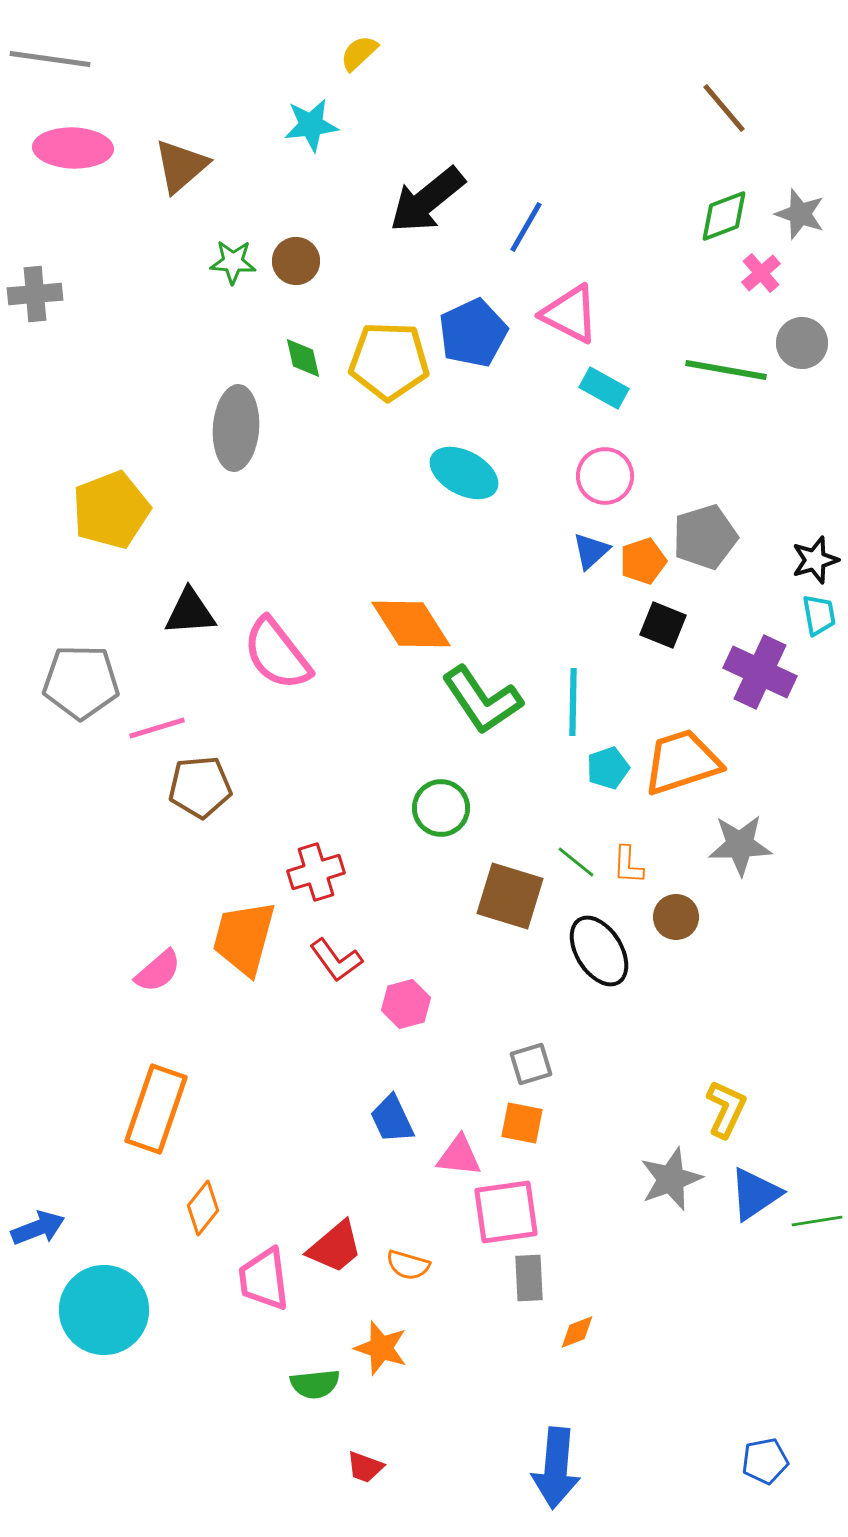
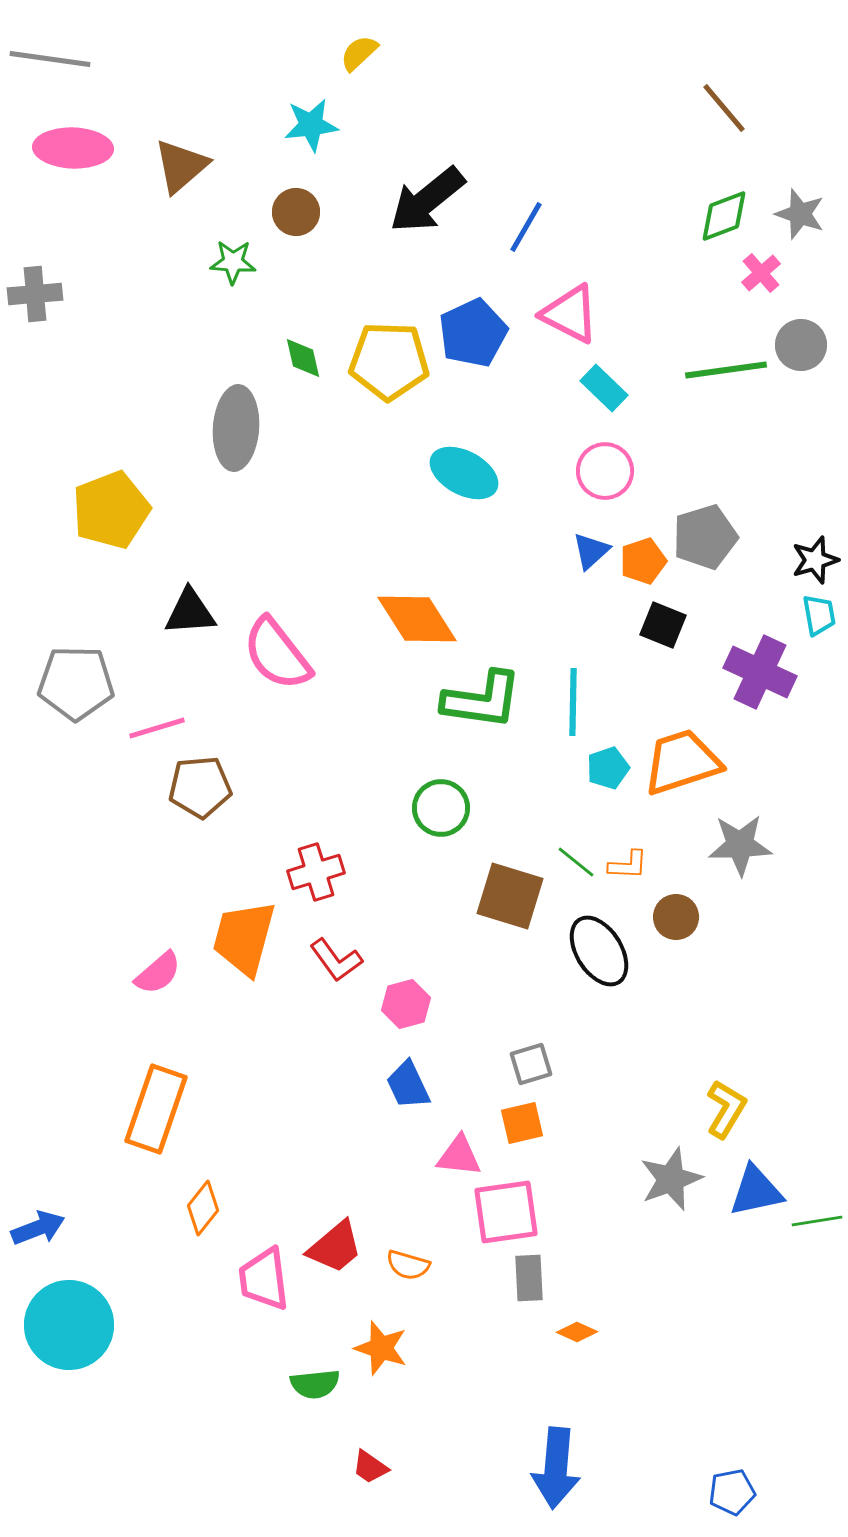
brown circle at (296, 261): moved 49 px up
gray circle at (802, 343): moved 1 px left, 2 px down
green line at (726, 370): rotated 18 degrees counterclockwise
cyan rectangle at (604, 388): rotated 15 degrees clockwise
pink circle at (605, 476): moved 5 px up
orange diamond at (411, 624): moved 6 px right, 5 px up
gray pentagon at (81, 682): moved 5 px left, 1 px down
green L-shape at (482, 700): rotated 48 degrees counterclockwise
orange L-shape at (628, 865): rotated 90 degrees counterclockwise
pink semicircle at (158, 971): moved 2 px down
yellow L-shape at (726, 1109): rotated 6 degrees clockwise
blue trapezoid at (392, 1119): moved 16 px right, 34 px up
orange square at (522, 1123): rotated 24 degrees counterclockwise
blue triangle at (755, 1194): moved 1 px right, 3 px up; rotated 22 degrees clockwise
cyan circle at (104, 1310): moved 35 px left, 15 px down
orange diamond at (577, 1332): rotated 45 degrees clockwise
blue pentagon at (765, 1461): moved 33 px left, 31 px down
red trapezoid at (365, 1467): moved 5 px right; rotated 15 degrees clockwise
